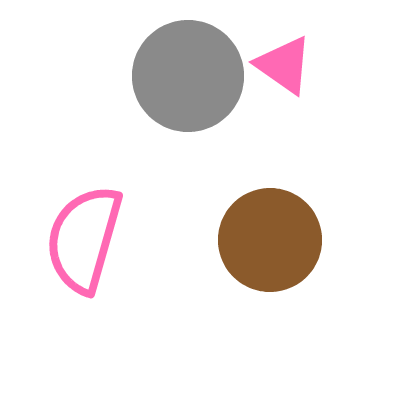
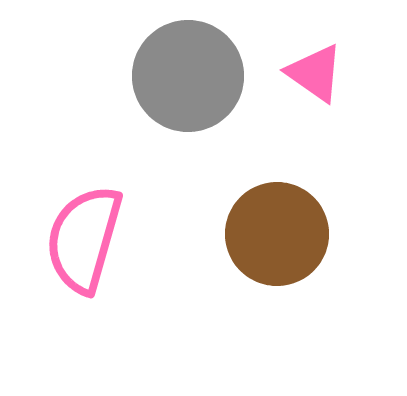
pink triangle: moved 31 px right, 8 px down
brown circle: moved 7 px right, 6 px up
